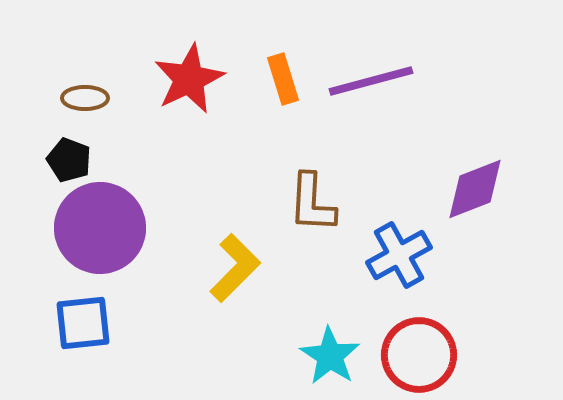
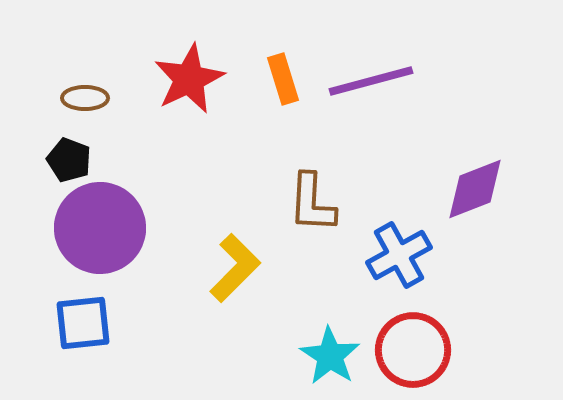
red circle: moved 6 px left, 5 px up
